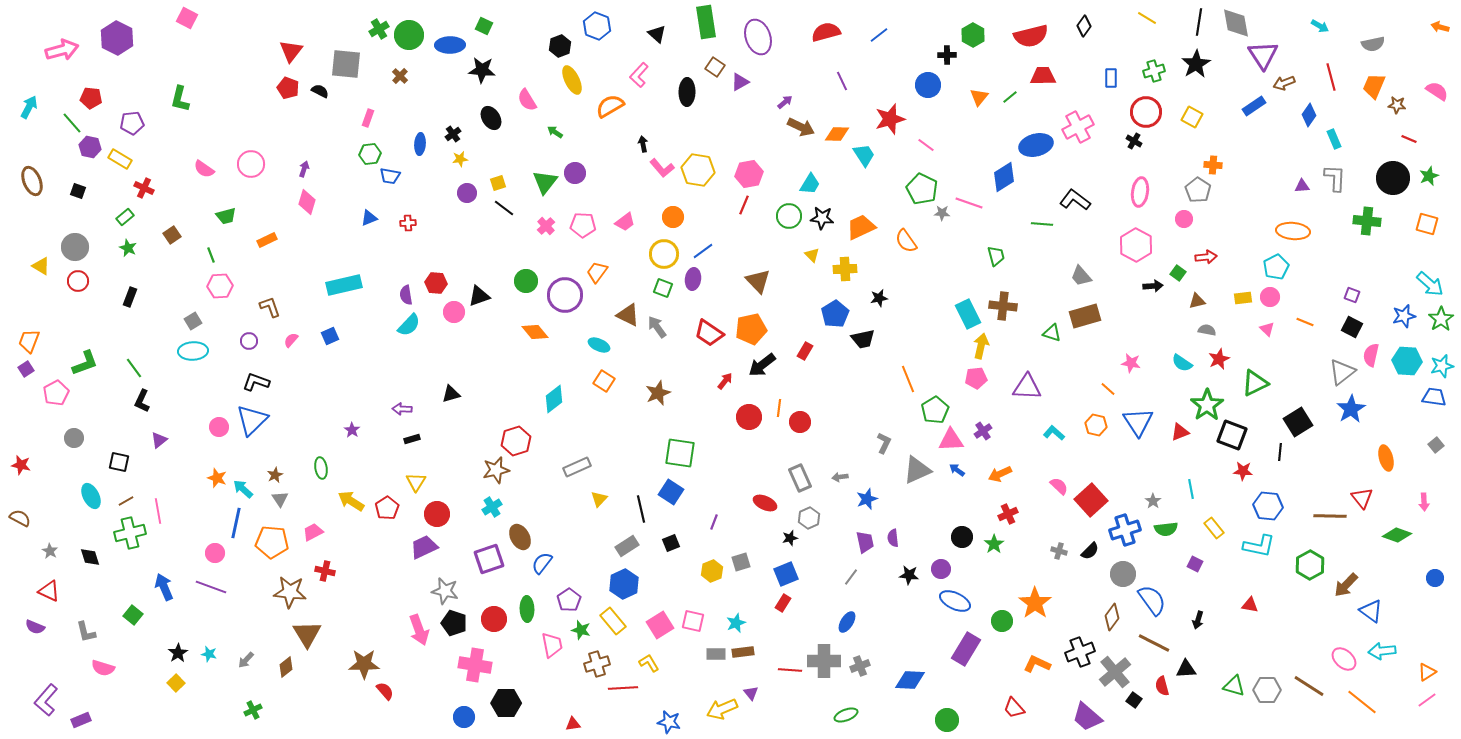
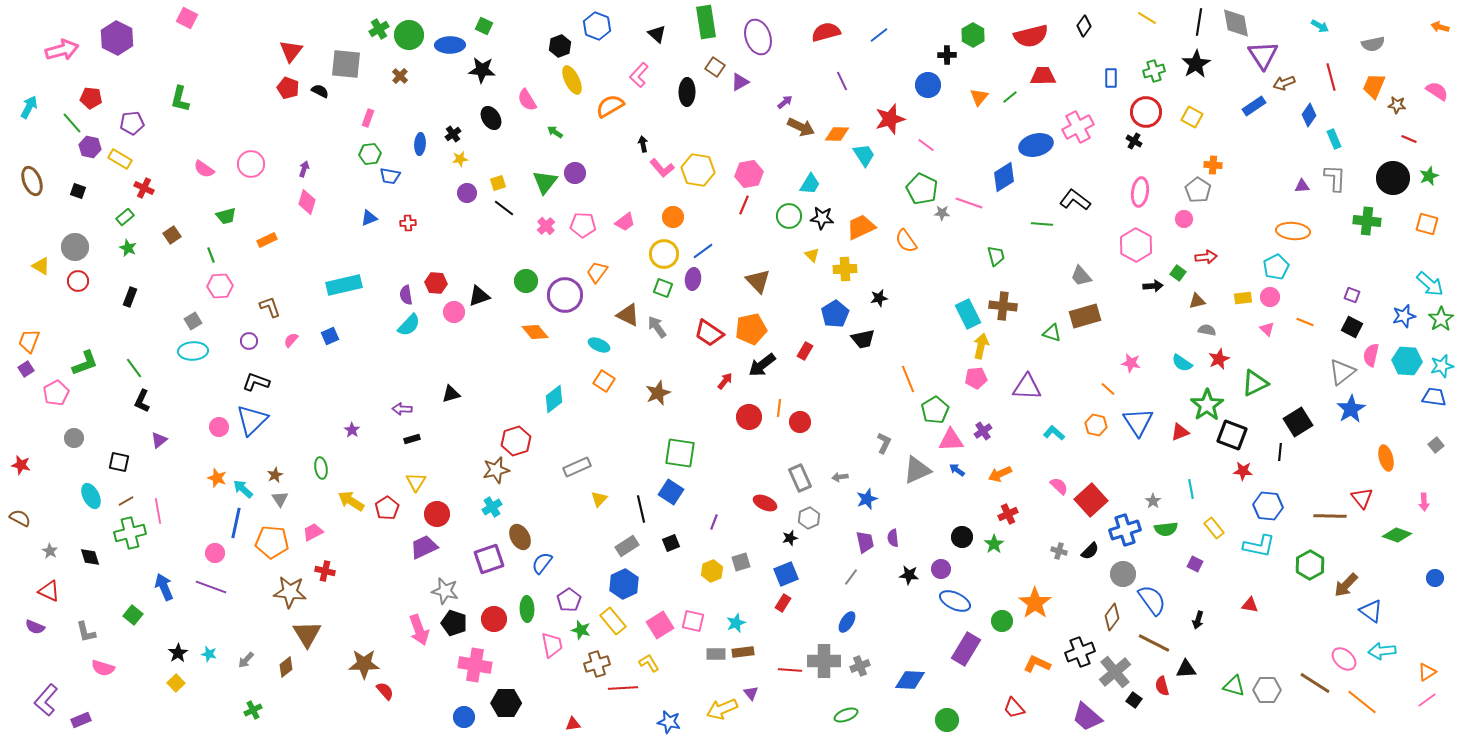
brown line at (1309, 686): moved 6 px right, 3 px up
